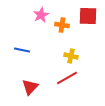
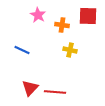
pink star: moved 3 px left; rotated 14 degrees counterclockwise
blue line: rotated 14 degrees clockwise
yellow cross: moved 1 px left, 6 px up
red line: moved 12 px left, 14 px down; rotated 35 degrees clockwise
red triangle: moved 1 px down
